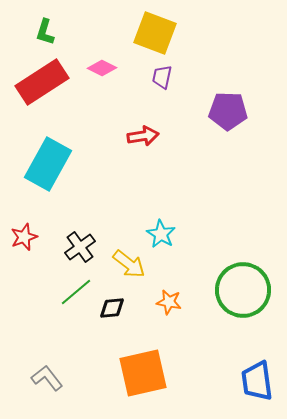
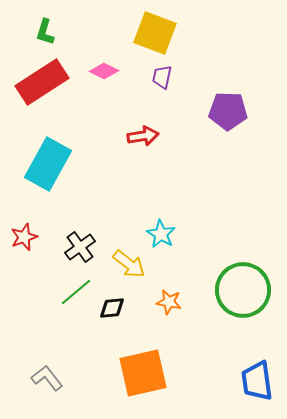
pink diamond: moved 2 px right, 3 px down
